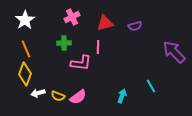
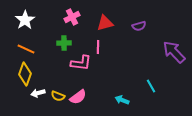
purple semicircle: moved 4 px right
orange line: rotated 42 degrees counterclockwise
cyan arrow: moved 4 px down; rotated 88 degrees counterclockwise
